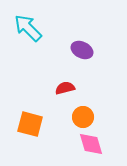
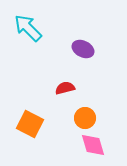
purple ellipse: moved 1 px right, 1 px up
orange circle: moved 2 px right, 1 px down
orange square: rotated 12 degrees clockwise
pink diamond: moved 2 px right, 1 px down
